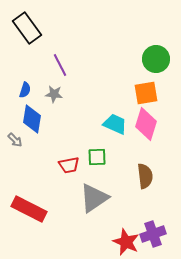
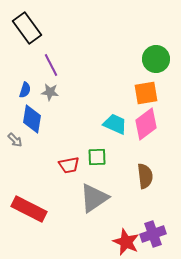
purple line: moved 9 px left
gray star: moved 4 px left, 2 px up
pink diamond: rotated 36 degrees clockwise
